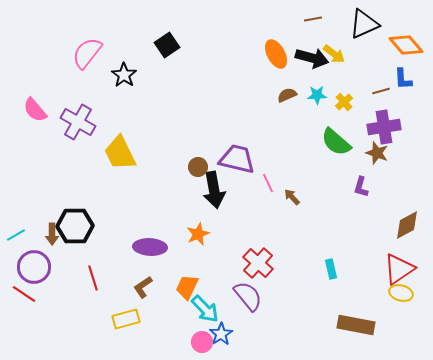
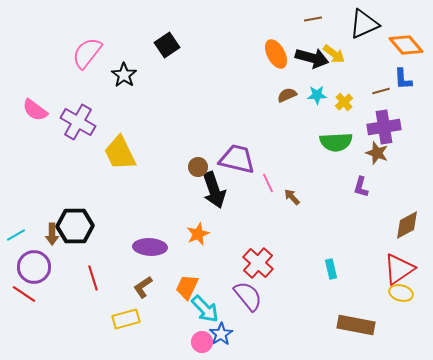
pink semicircle at (35, 110): rotated 12 degrees counterclockwise
green semicircle at (336, 142): rotated 44 degrees counterclockwise
black arrow at (214, 190): rotated 9 degrees counterclockwise
